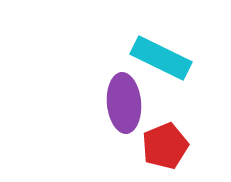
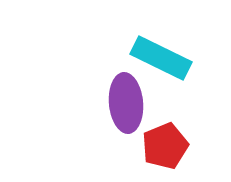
purple ellipse: moved 2 px right
